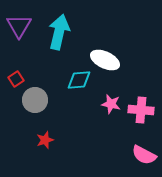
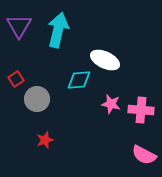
cyan arrow: moved 1 px left, 2 px up
gray circle: moved 2 px right, 1 px up
